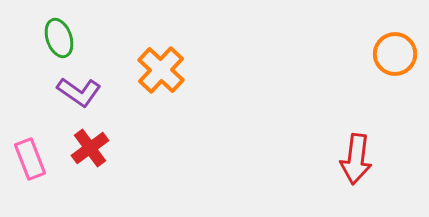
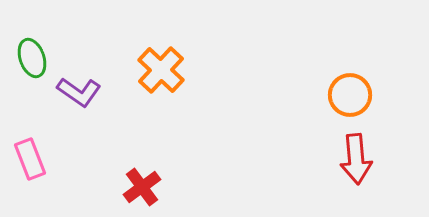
green ellipse: moved 27 px left, 20 px down
orange circle: moved 45 px left, 41 px down
red cross: moved 52 px right, 39 px down
red arrow: rotated 12 degrees counterclockwise
